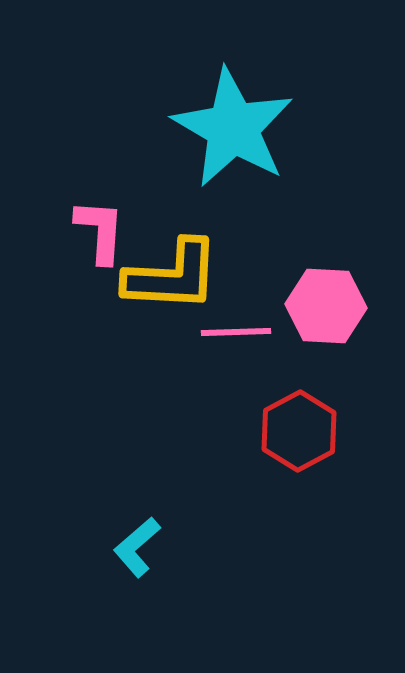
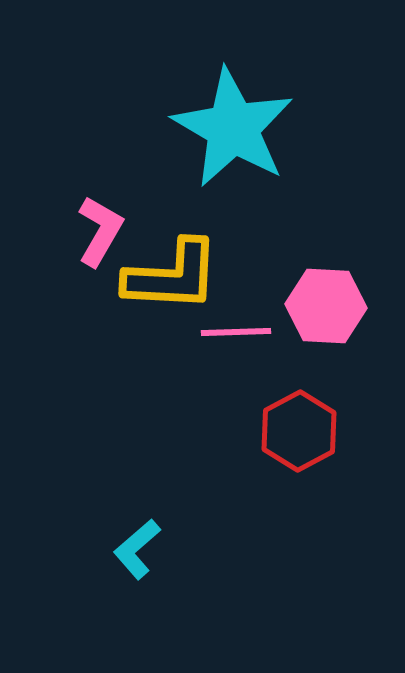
pink L-shape: rotated 26 degrees clockwise
cyan L-shape: moved 2 px down
